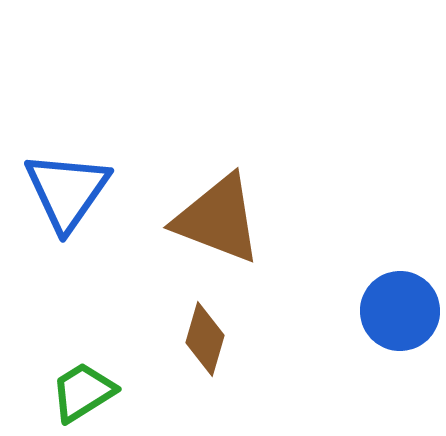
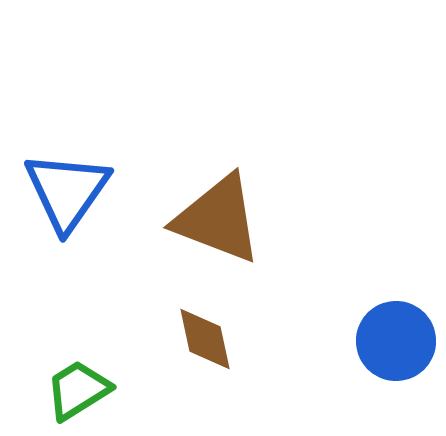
blue circle: moved 4 px left, 30 px down
brown diamond: rotated 28 degrees counterclockwise
green trapezoid: moved 5 px left, 2 px up
